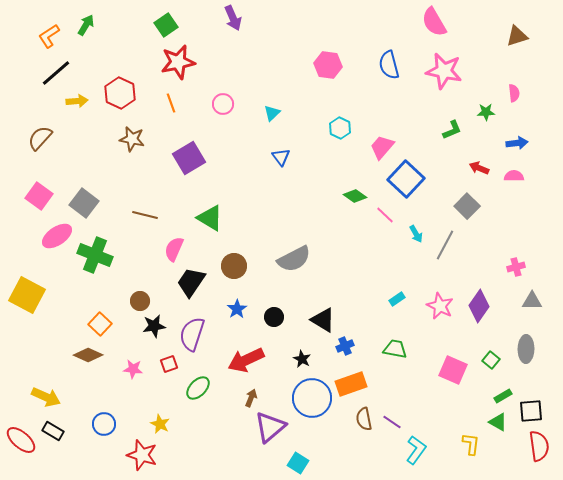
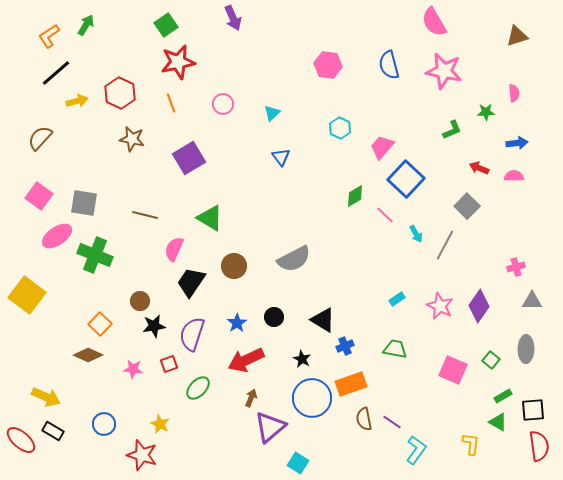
yellow arrow at (77, 101): rotated 10 degrees counterclockwise
green diamond at (355, 196): rotated 65 degrees counterclockwise
gray square at (84, 203): rotated 28 degrees counterclockwise
yellow square at (27, 295): rotated 9 degrees clockwise
blue star at (237, 309): moved 14 px down
black square at (531, 411): moved 2 px right, 1 px up
